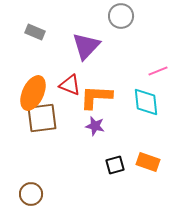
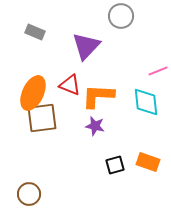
orange L-shape: moved 2 px right, 1 px up
brown circle: moved 2 px left
